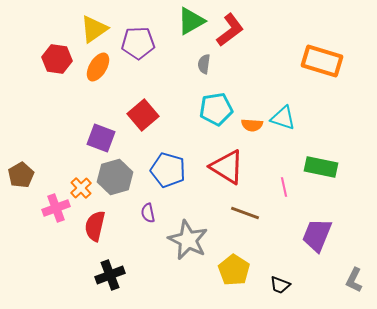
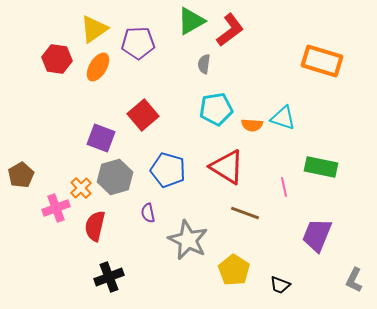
black cross: moved 1 px left, 2 px down
